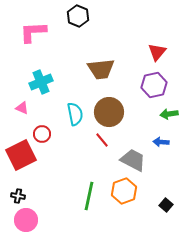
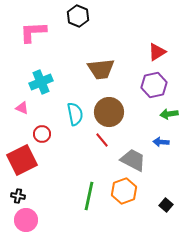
red triangle: rotated 18 degrees clockwise
red square: moved 1 px right, 5 px down
